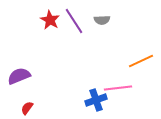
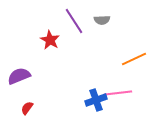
red star: moved 20 px down
orange line: moved 7 px left, 2 px up
pink line: moved 5 px down
